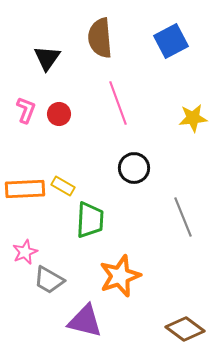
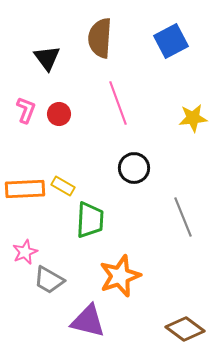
brown semicircle: rotated 9 degrees clockwise
black triangle: rotated 12 degrees counterclockwise
purple triangle: moved 3 px right
